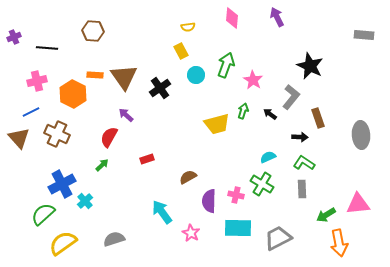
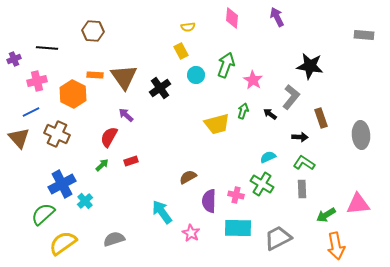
purple cross at (14, 37): moved 22 px down
black star at (310, 66): rotated 16 degrees counterclockwise
brown rectangle at (318, 118): moved 3 px right
red rectangle at (147, 159): moved 16 px left, 2 px down
orange arrow at (339, 243): moved 3 px left, 3 px down
